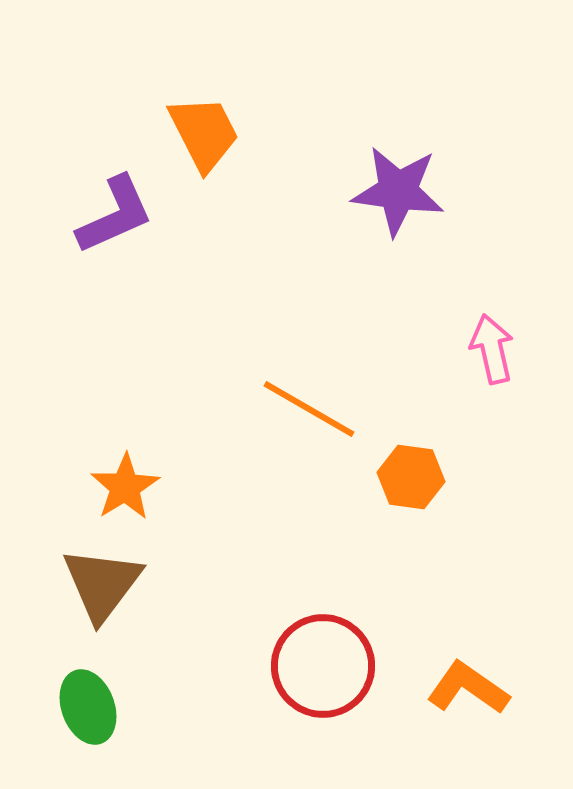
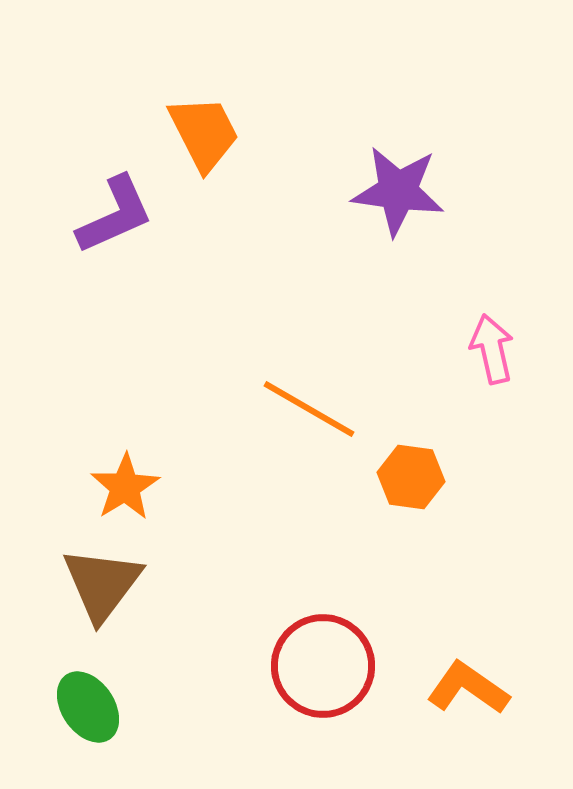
green ellipse: rotated 14 degrees counterclockwise
